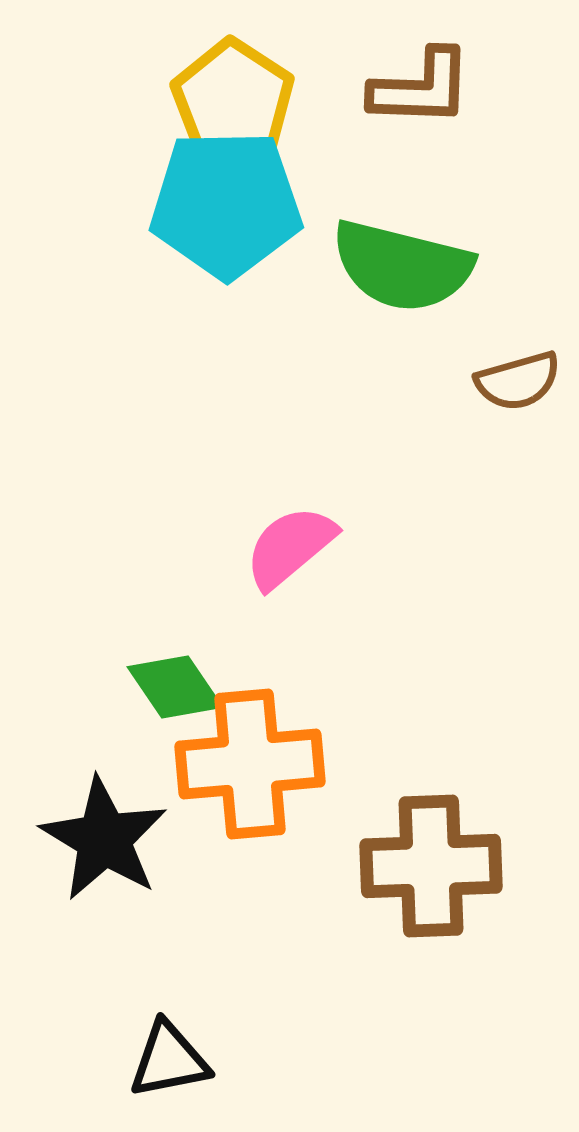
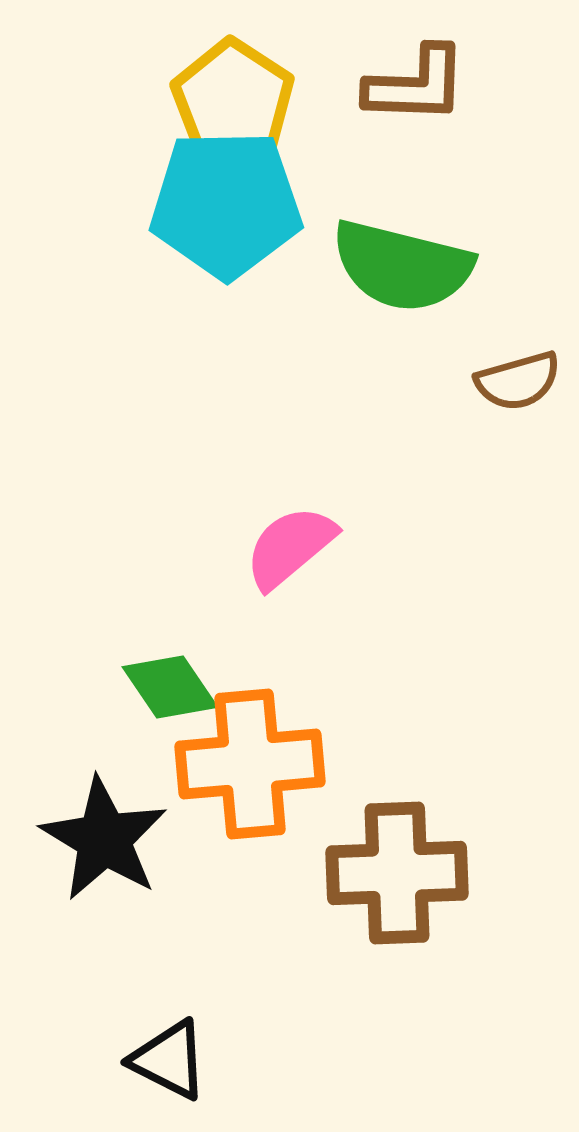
brown L-shape: moved 5 px left, 3 px up
green diamond: moved 5 px left
brown cross: moved 34 px left, 7 px down
black triangle: rotated 38 degrees clockwise
